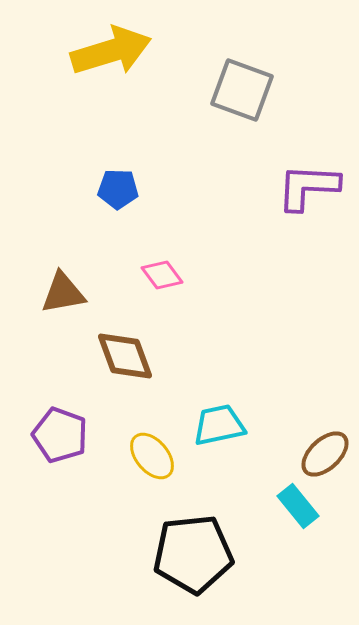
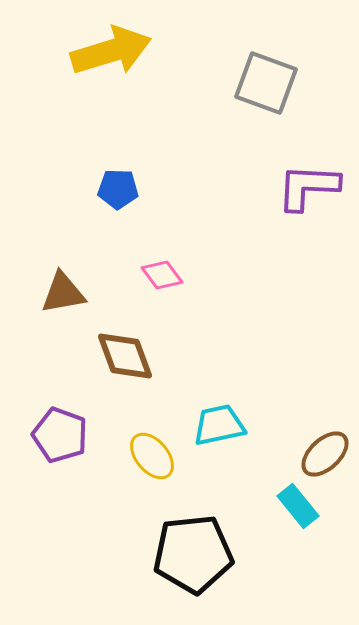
gray square: moved 24 px right, 7 px up
